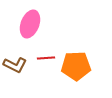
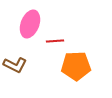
red line: moved 9 px right, 17 px up
